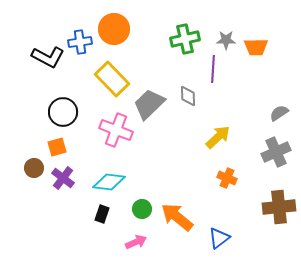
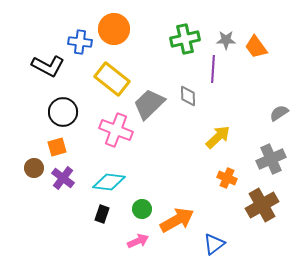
blue cross: rotated 15 degrees clockwise
orange trapezoid: rotated 55 degrees clockwise
black L-shape: moved 9 px down
yellow rectangle: rotated 8 degrees counterclockwise
gray cross: moved 5 px left, 7 px down
brown cross: moved 17 px left, 2 px up; rotated 24 degrees counterclockwise
orange arrow: moved 3 px down; rotated 112 degrees clockwise
blue triangle: moved 5 px left, 6 px down
pink arrow: moved 2 px right, 1 px up
